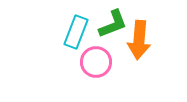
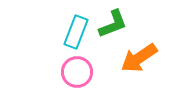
orange arrow: moved 18 px down; rotated 51 degrees clockwise
pink circle: moved 19 px left, 10 px down
